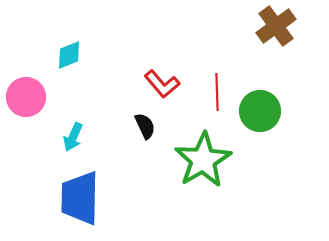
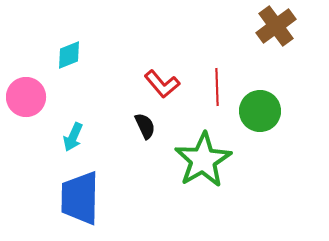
red line: moved 5 px up
